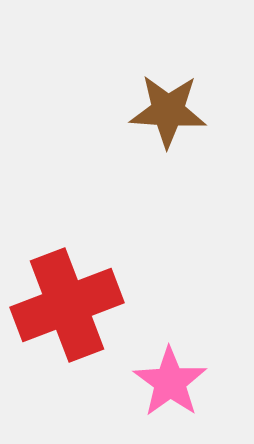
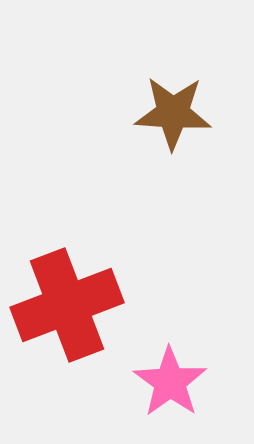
brown star: moved 5 px right, 2 px down
